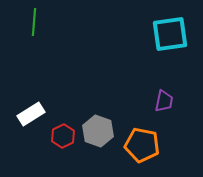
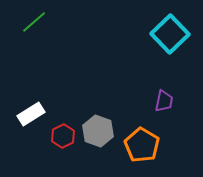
green line: rotated 44 degrees clockwise
cyan square: rotated 36 degrees counterclockwise
orange pentagon: rotated 20 degrees clockwise
